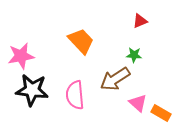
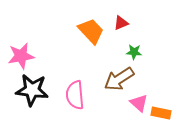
red triangle: moved 19 px left, 2 px down
orange trapezoid: moved 10 px right, 10 px up
green star: moved 3 px up
brown arrow: moved 4 px right
pink triangle: moved 1 px right
orange rectangle: rotated 18 degrees counterclockwise
